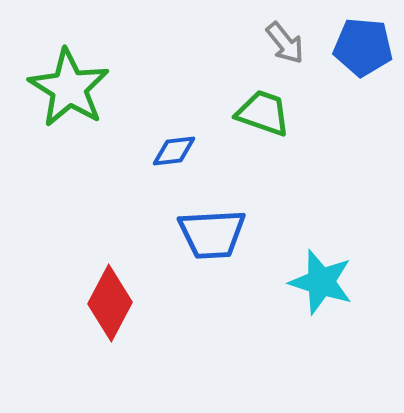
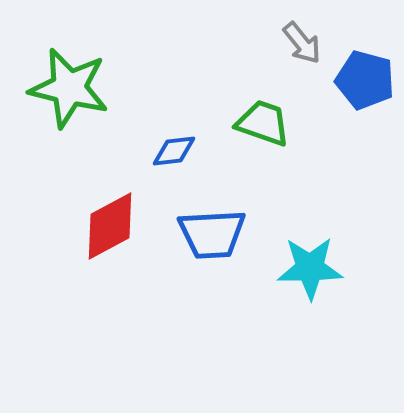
gray arrow: moved 17 px right
blue pentagon: moved 2 px right, 33 px down; rotated 10 degrees clockwise
green star: rotated 18 degrees counterclockwise
green trapezoid: moved 10 px down
cyan star: moved 11 px left, 14 px up; rotated 18 degrees counterclockwise
red diamond: moved 77 px up; rotated 34 degrees clockwise
